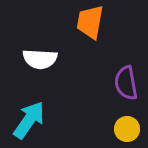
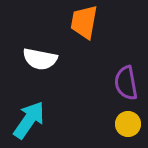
orange trapezoid: moved 6 px left
white semicircle: rotated 8 degrees clockwise
yellow circle: moved 1 px right, 5 px up
